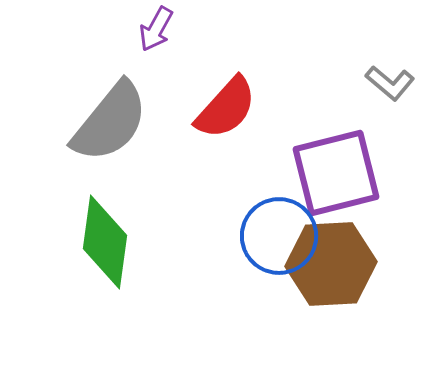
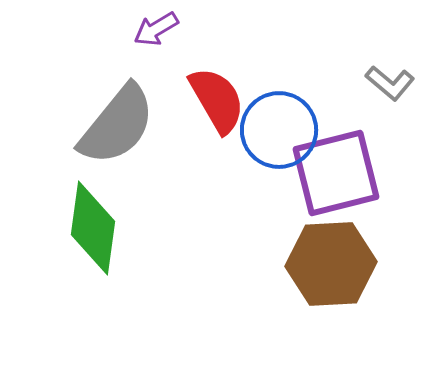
purple arrow: rotated 30 degrees clockwise
red semicircle: moved 9 px left, 8 px up; rotated 72 degrees counterclockwise
gray semicircle: moved 7 px right, 3 px down
blue circle: moved 106 px up
green diamond: moved 12 px left, 14 px up
